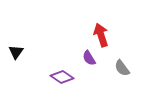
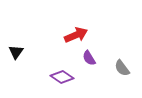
red arrow: moved 25 px left; rotated 85 degrees clockwise
